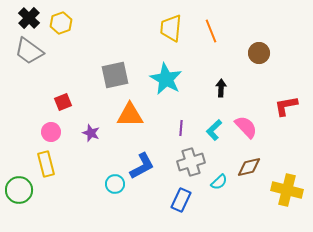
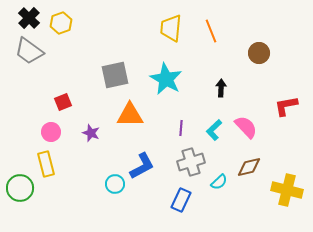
green circle: moved 1 px right, 2 px up
